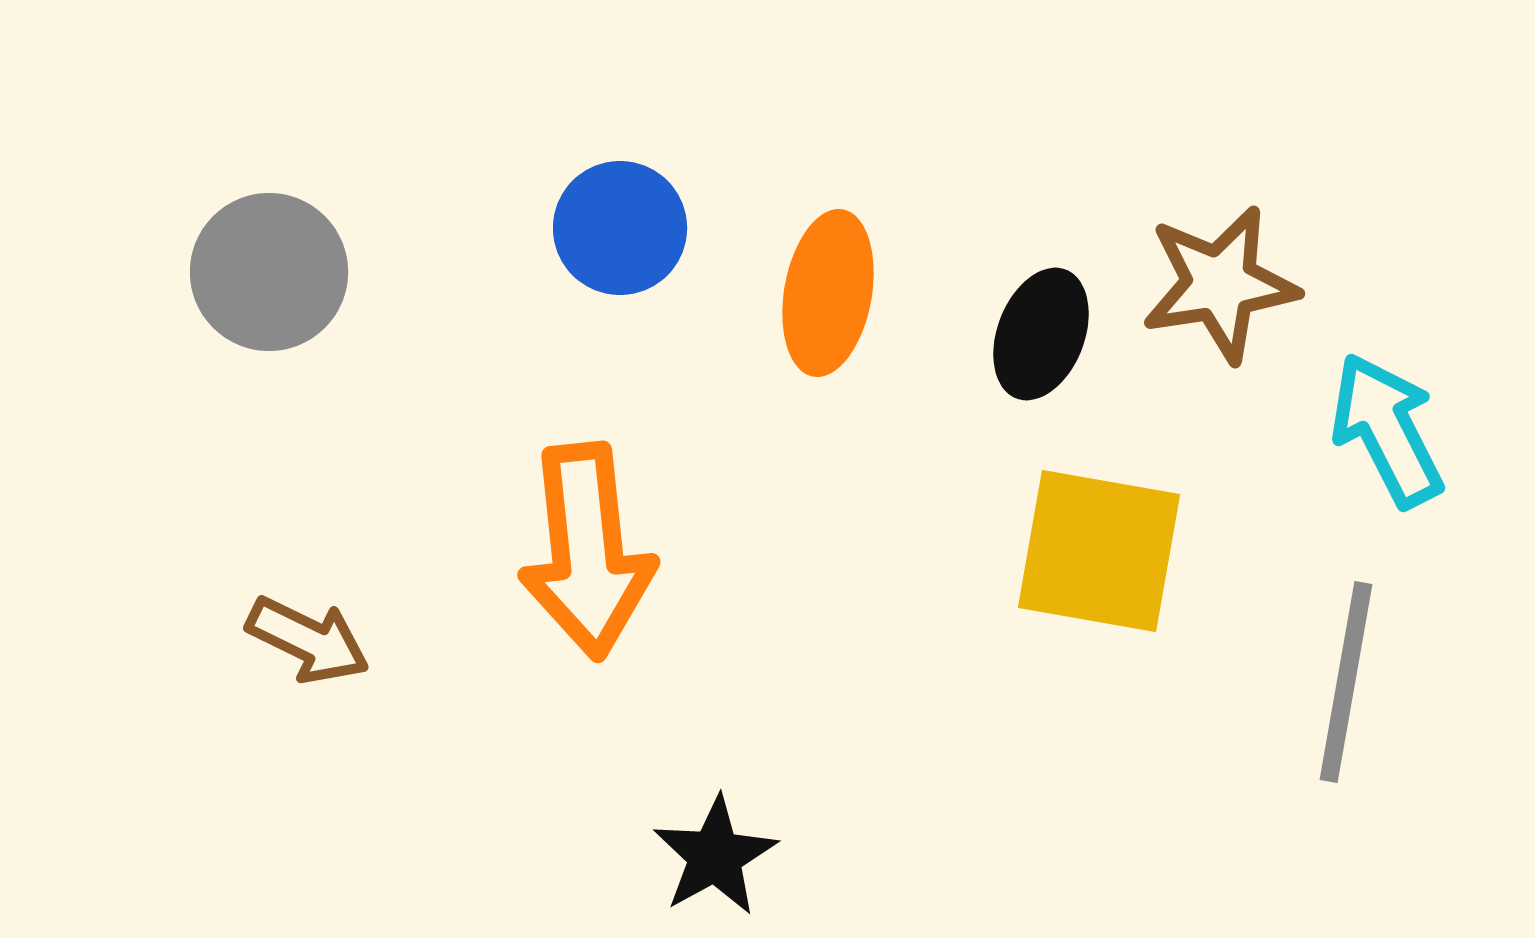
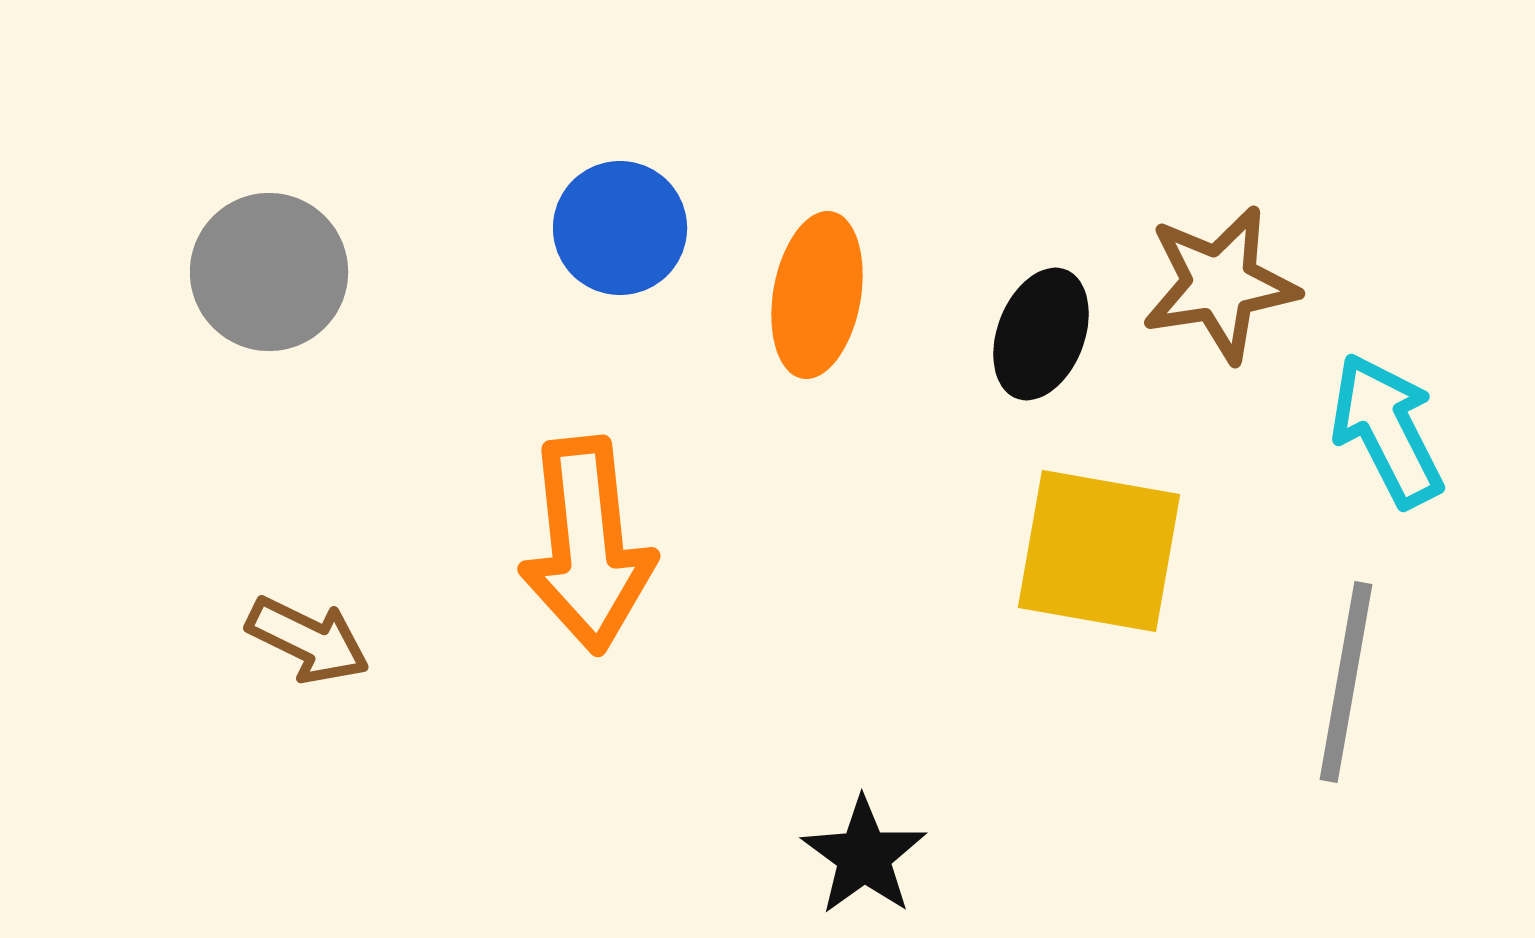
orange ellipse: moved 11 px left, 2 px down
orange arrow: moved 6 px up
black star: moved 149 px right; rotated 7 degrees counterclockwise
